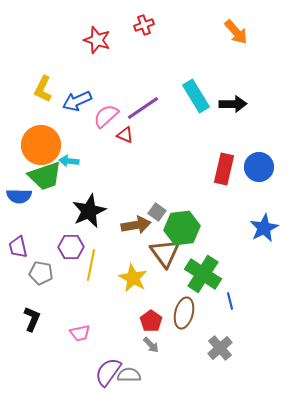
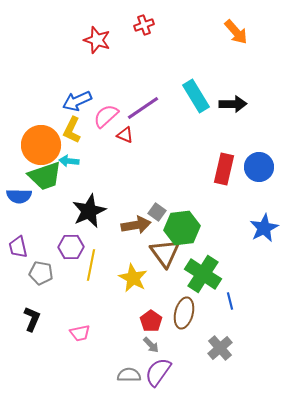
yellow L-shape: moved 29 px right, 41 px down
purple semicircle: moved 50 px right
